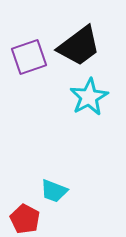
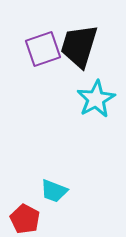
black trapezoid: rotated 144 degrees clockwise
purple square: moved 14 px right, 8 px up
cyan star: moved 7 px right, 2 px down
